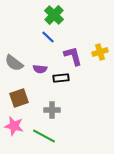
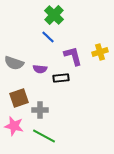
gray semicircle: rotated 18 degrees counterclockwise
gray cross: moved 12 px left
